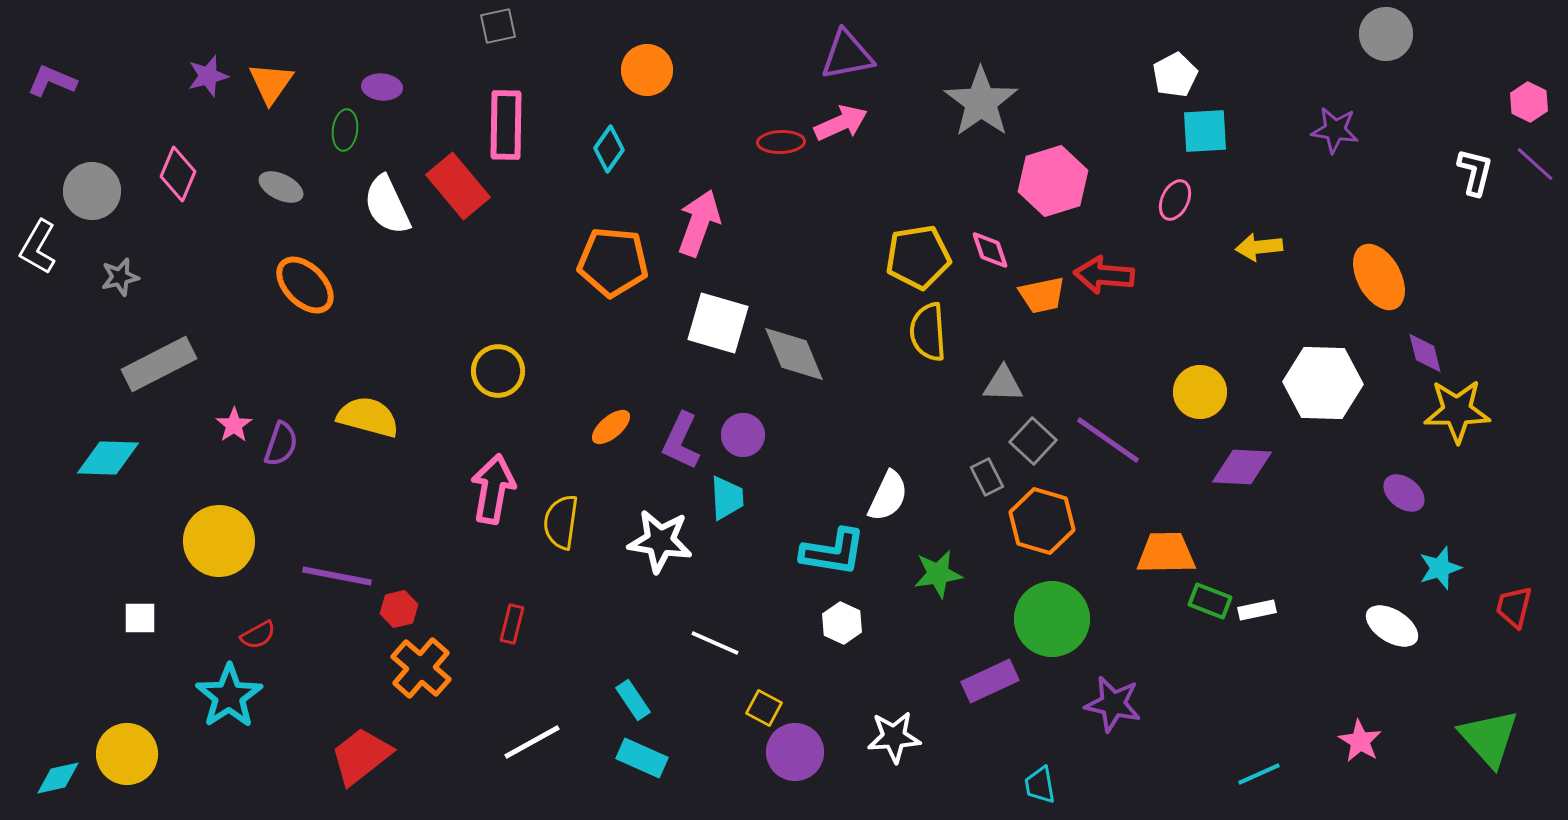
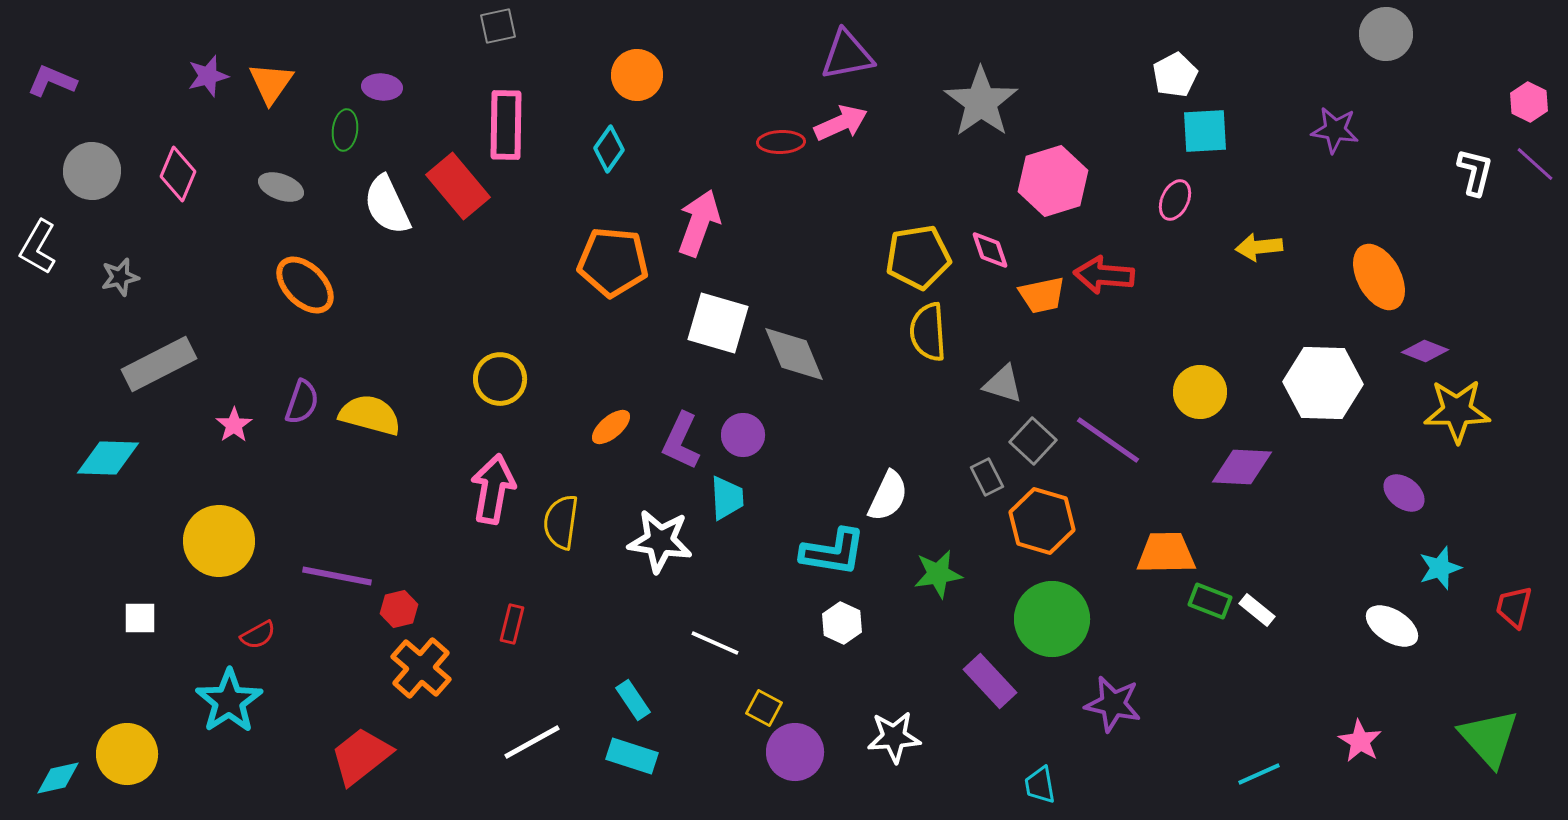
orange circle at (647, 70): moved 10 px left, 5 px down
gray ellipse at (281, 187): rotated 6 degrees counterclockwise
gray circle at (92, 191): moved 20 px up
purple diamond at (1425, 353): moved 2 px up; rotated 54 degrees counterclockwise
yellow circle at (498, 371): moved 2 px right, 8 px down
gray triangle at (1003, 384): rotated 15 degrees clockwise
yellow semicircle at (368, 417): moved 2 px right, 2 px up
purple semicircle at (281, 444): moved 21 px right, 42 px up
white rectangle at (1257, 610): rotated 51 degrees clockwise
purple rectangle at (990, 681): rotated 72 degrees clockwise
cyan star at (229, 696): moved 5 px down
cyan rectangle at (642, 758): moved 10 px left, 2 px up; rotated 6 degrees counterclockwise
